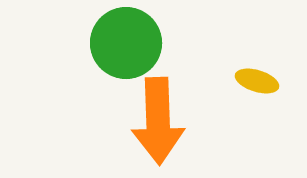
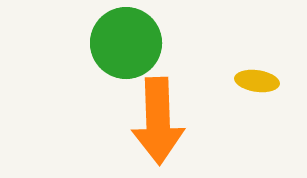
yellow ellipse: rotated 9 degrees counterclockwise
